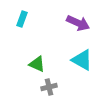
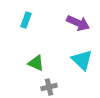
cyan rectangle: moved 4 px right, 1 px down
cyan triangle: rotated 15 degrees clockwise
green triangle: moved 1 px left, 1 px up
